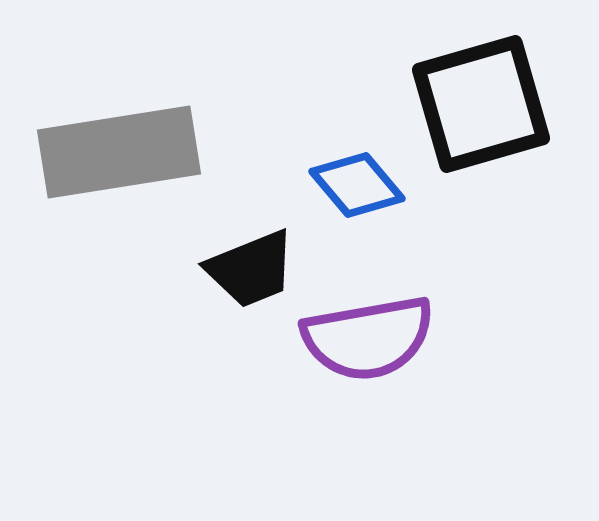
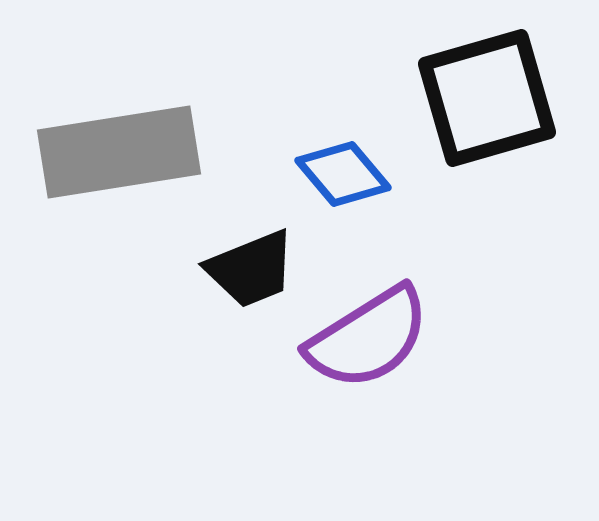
black square: moved 6 px right, 6 px up
blue diamond: moved 14 px left, 11 px up
purple semicircle: rotated 22 degrees counterclockwise
